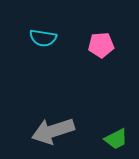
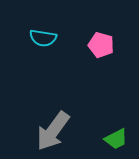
pink pentagon: rotated 20 degrees clockwise
gray arrow: rotated 36 degrees counterclockwise
